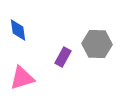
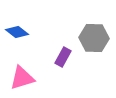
blue diamond: moved 1 px left, 2 px down; rotated 45 degrees counterclockwise
gray hexagon: moved 3 px left, 6 px up
